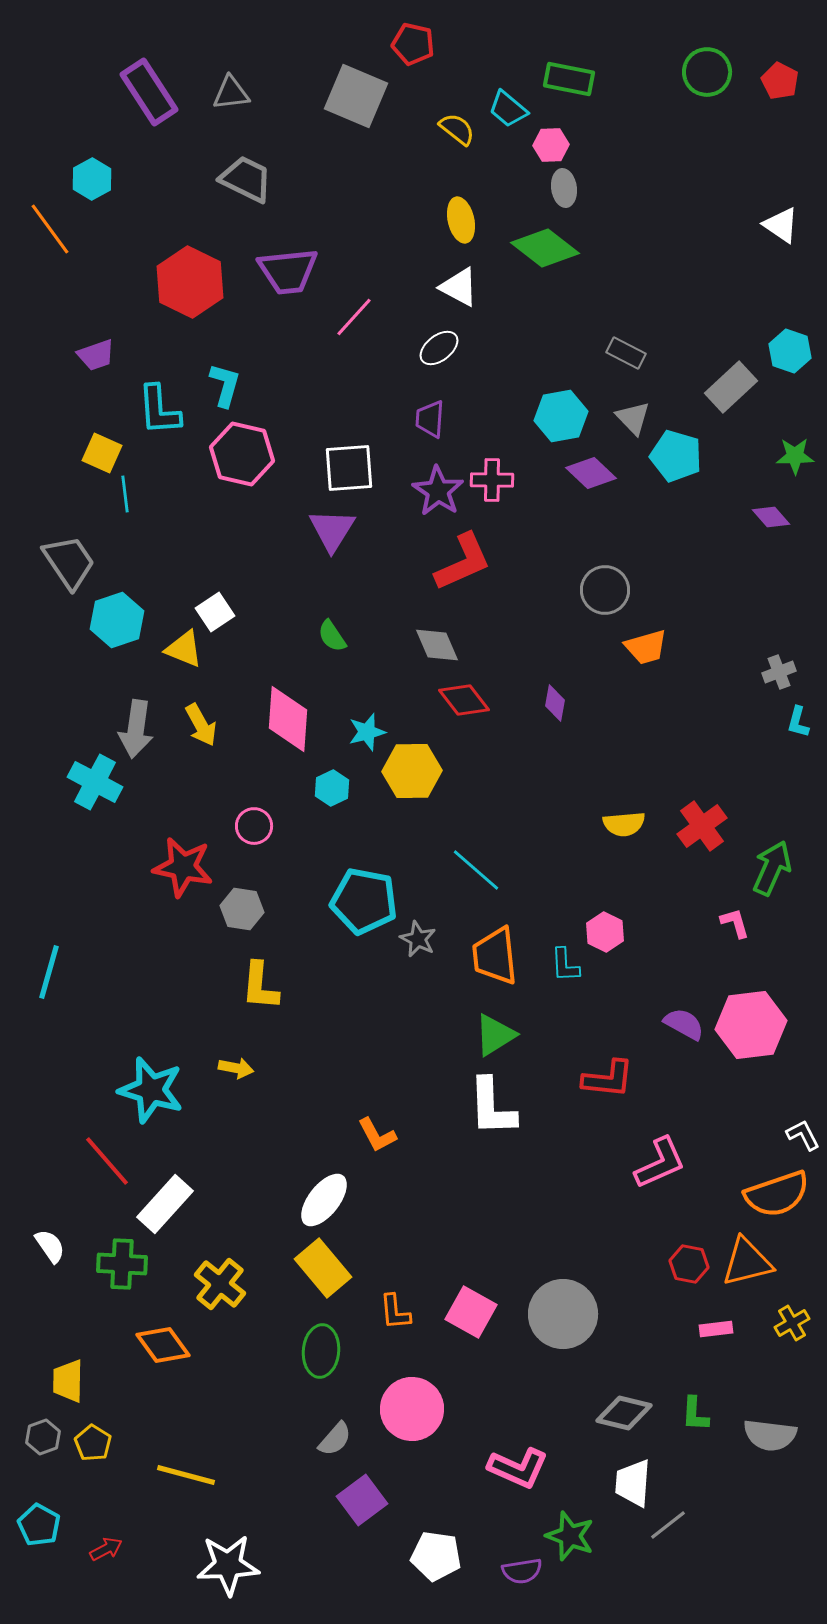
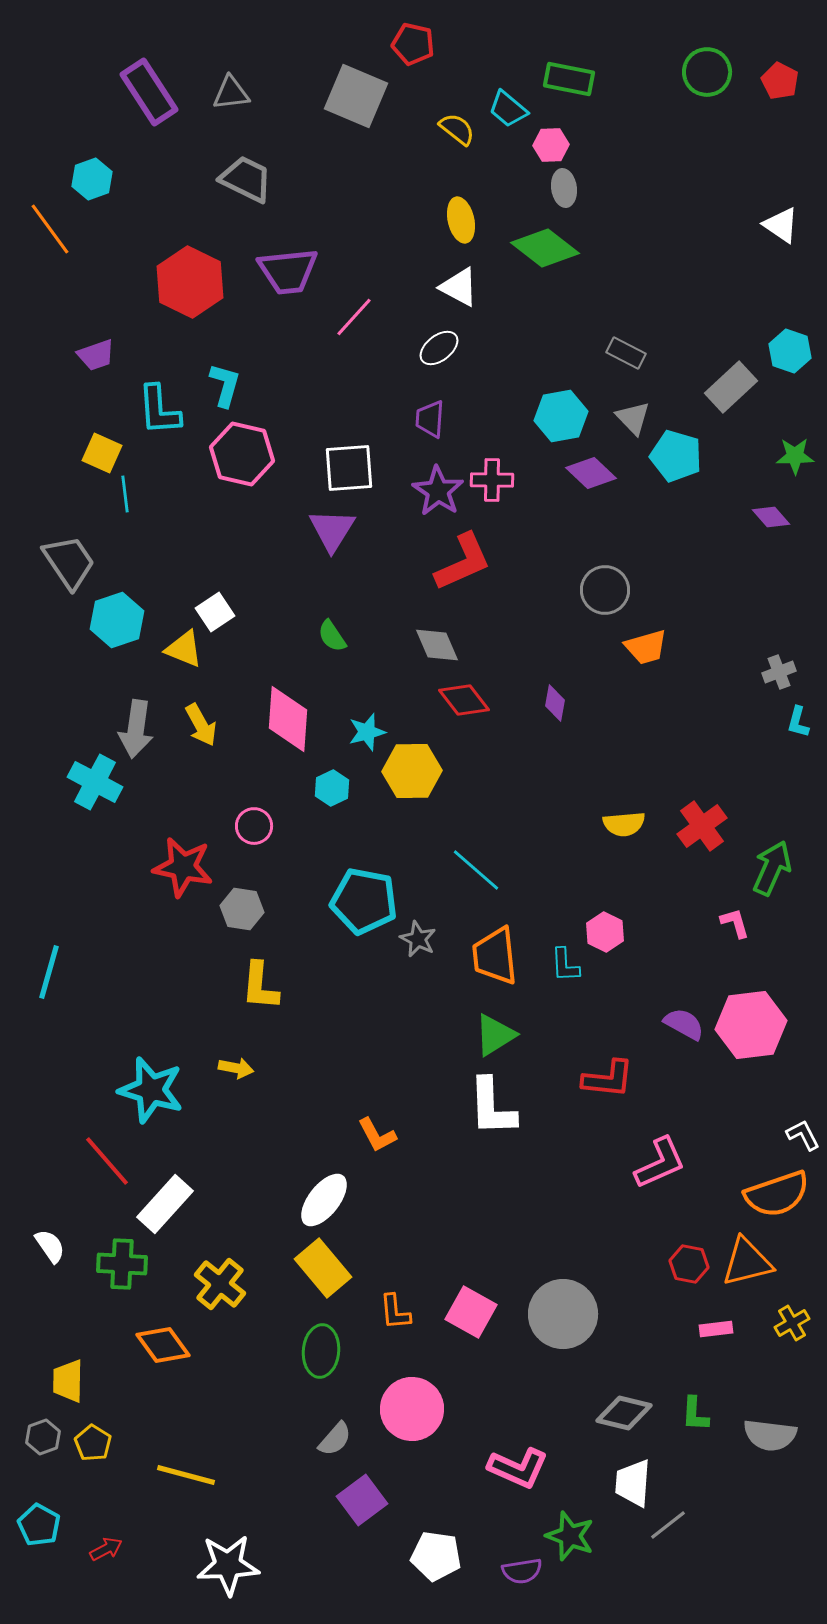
cyan hexagon at (92, 179): rotated 9 degrees clockwise
